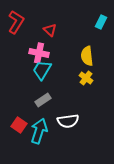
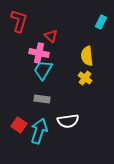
red L-shape: moved 3 px right, 1 px up; rotated 15 degrees counterclockwise
red triangle: moved 1 px right, 6 px down
cyan trapezoid: moved 1 px right
yellow cross: moved 1 px left
gray rectangle: moved 1 px left, 1 px up; rotated 42 degrees clockwise
